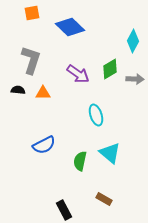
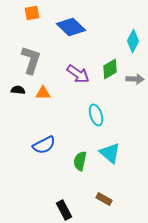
blue diamond: moved 1 px right
